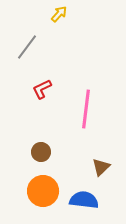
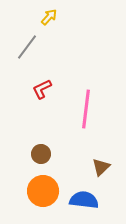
yellow arrow: moved 10 px left, 3 px down
brown circle: moved 2 px down
